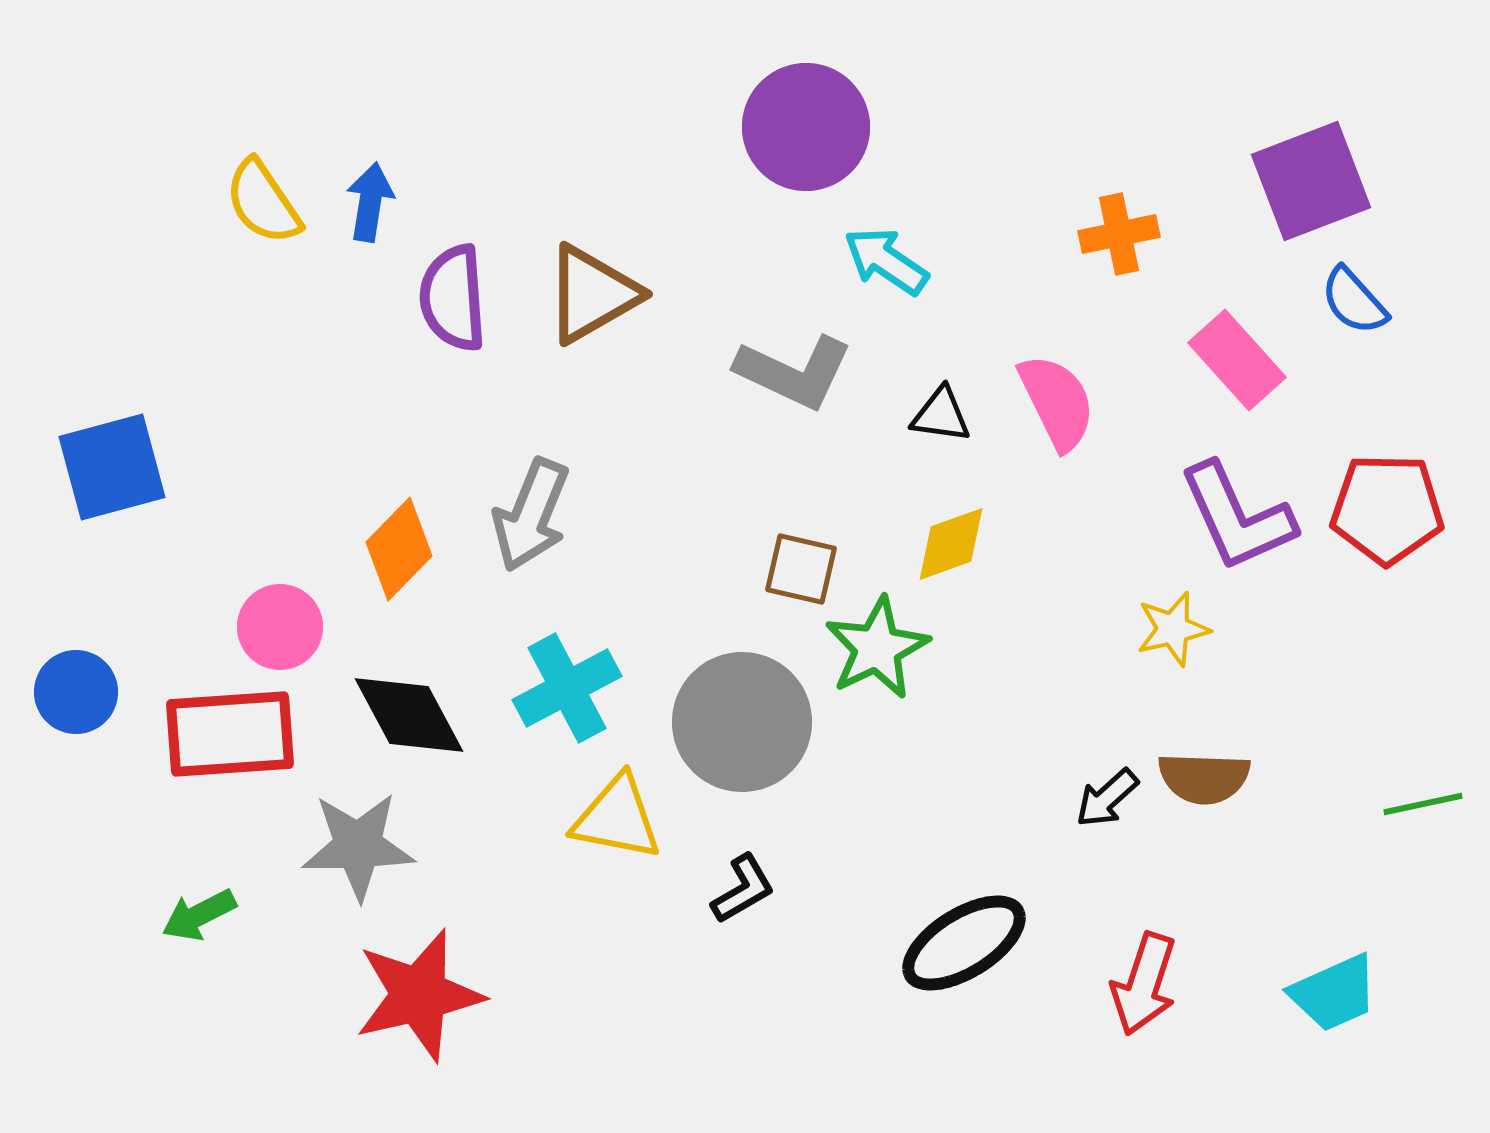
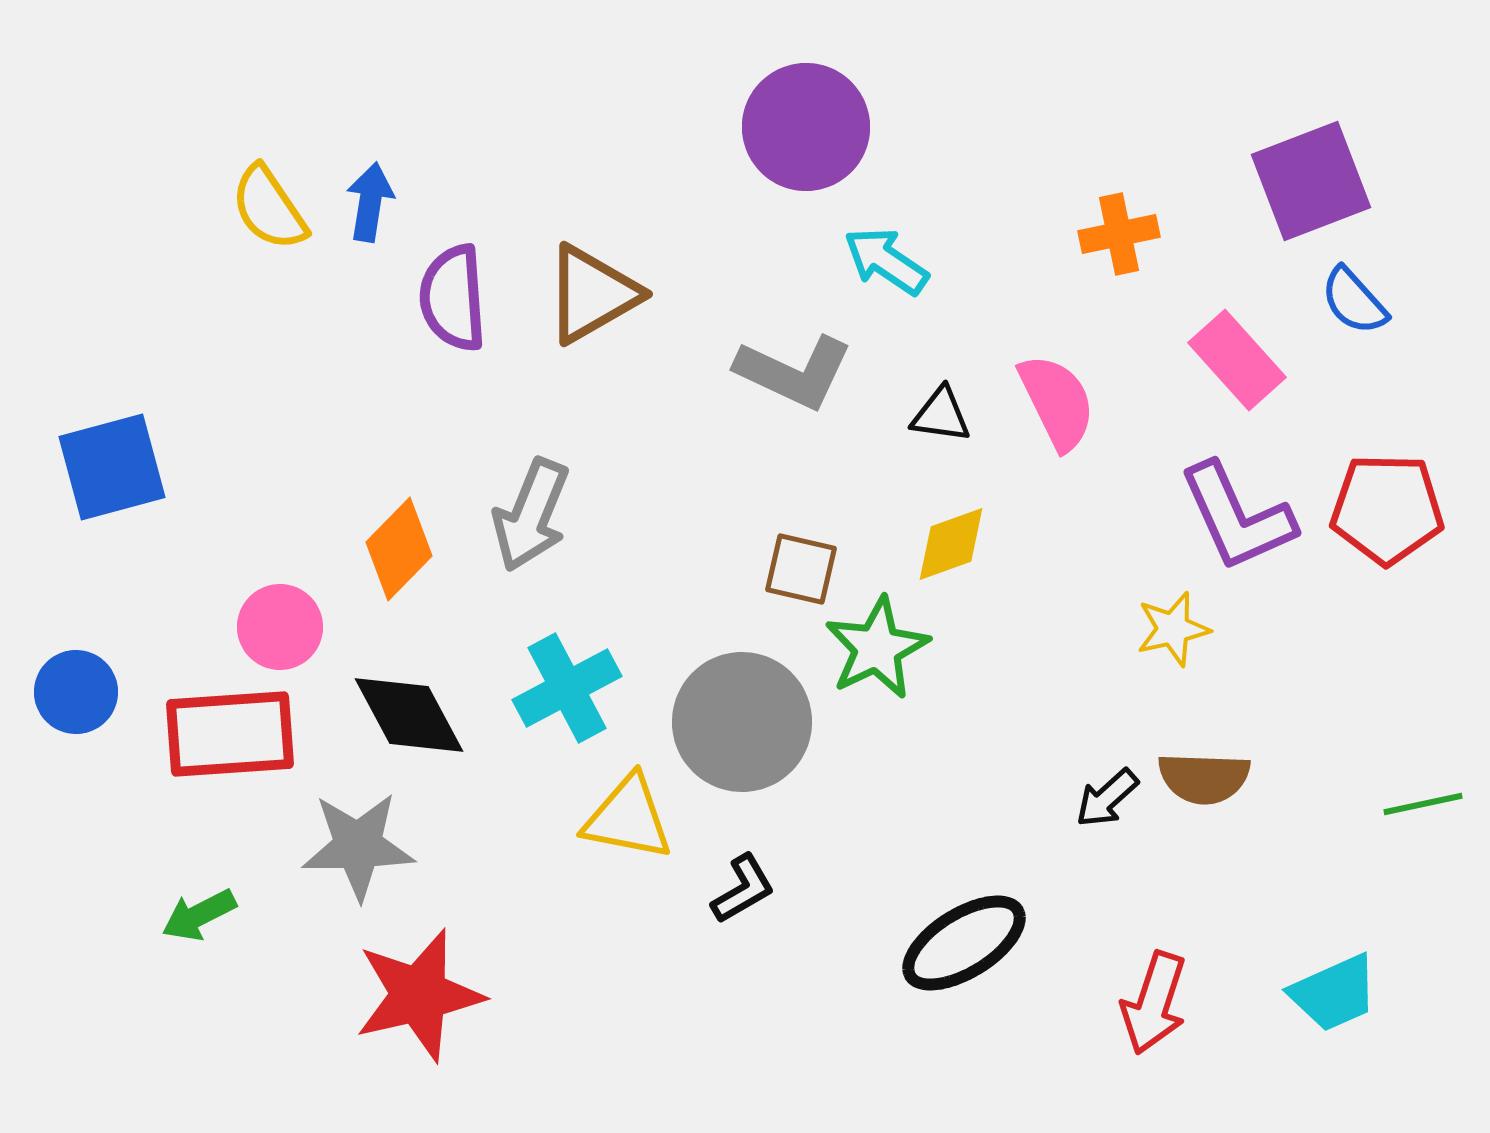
yellow semicircle: moved 6 px right, 6 px down
yellow triangle: moved 11 px right
red arrow: moved 10 px right, 19 px down
